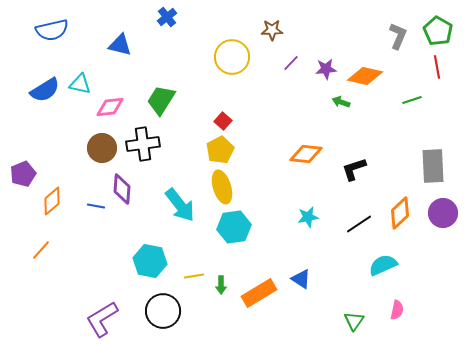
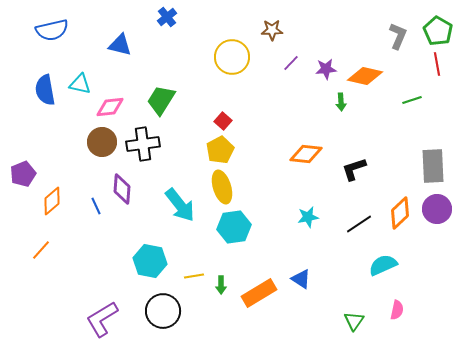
red line at (437, 67): moved 3 px up
blue semicircle at (45, 90): rotated 112 degrees clockwise
green arrow at (341, 102): rotated 114 degrees counterclockwise
brown circle at (102, 148): moved 6 px up
blue line at (96, 206): rotated 54 degrees clockwise
purple circle at (443, 213): moved 6 px left, 4 px up
